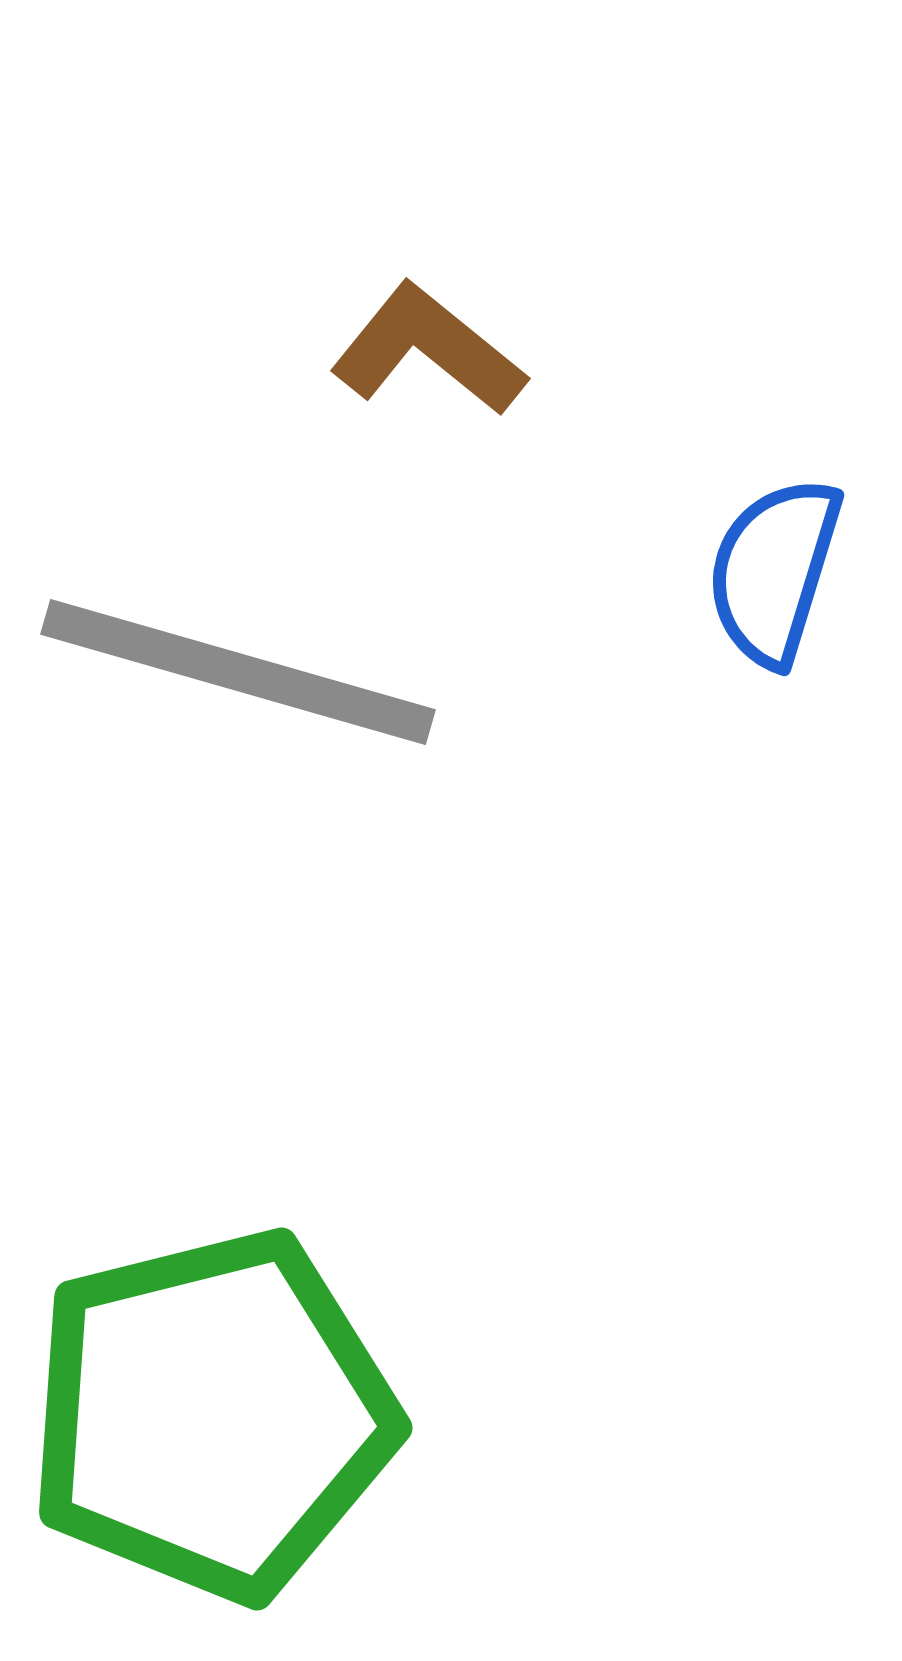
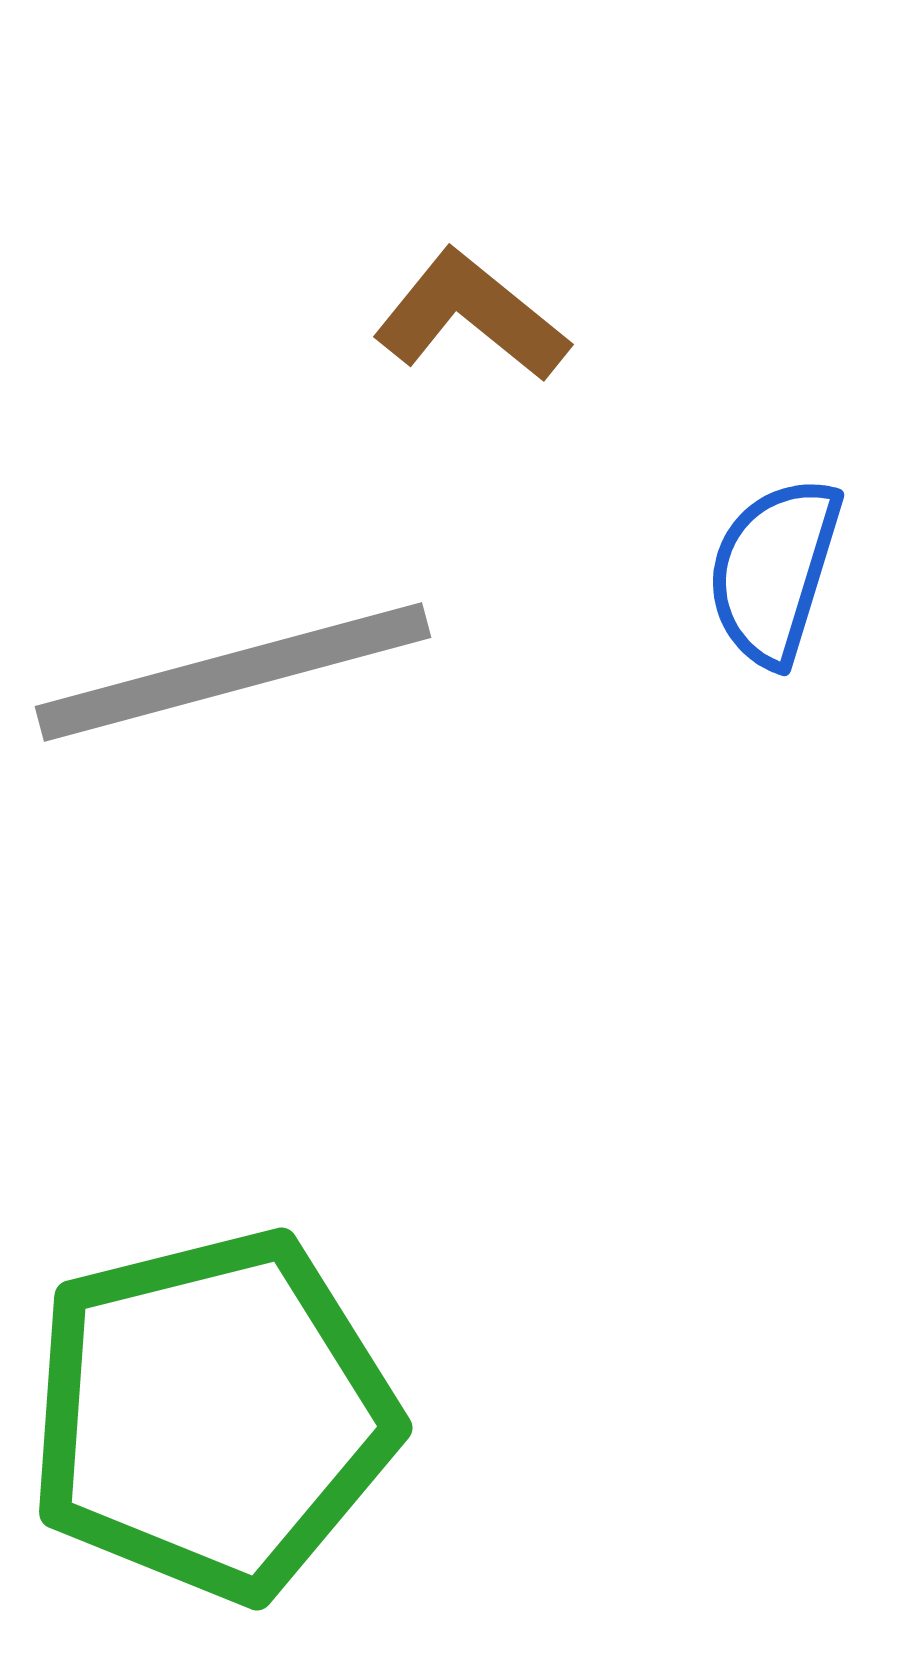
brown L-shape: moved 43 px right, 34 px up
gray line: moved 5 px left; rotated 31 degrees counterclockwise
